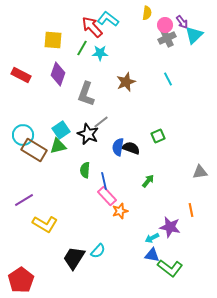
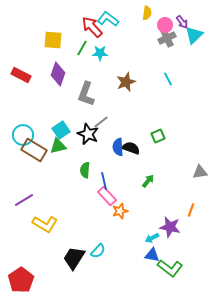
blue semicircle: rotated 12 degrees counterclockwise
orange line: rotated 32 degrees clockwise
